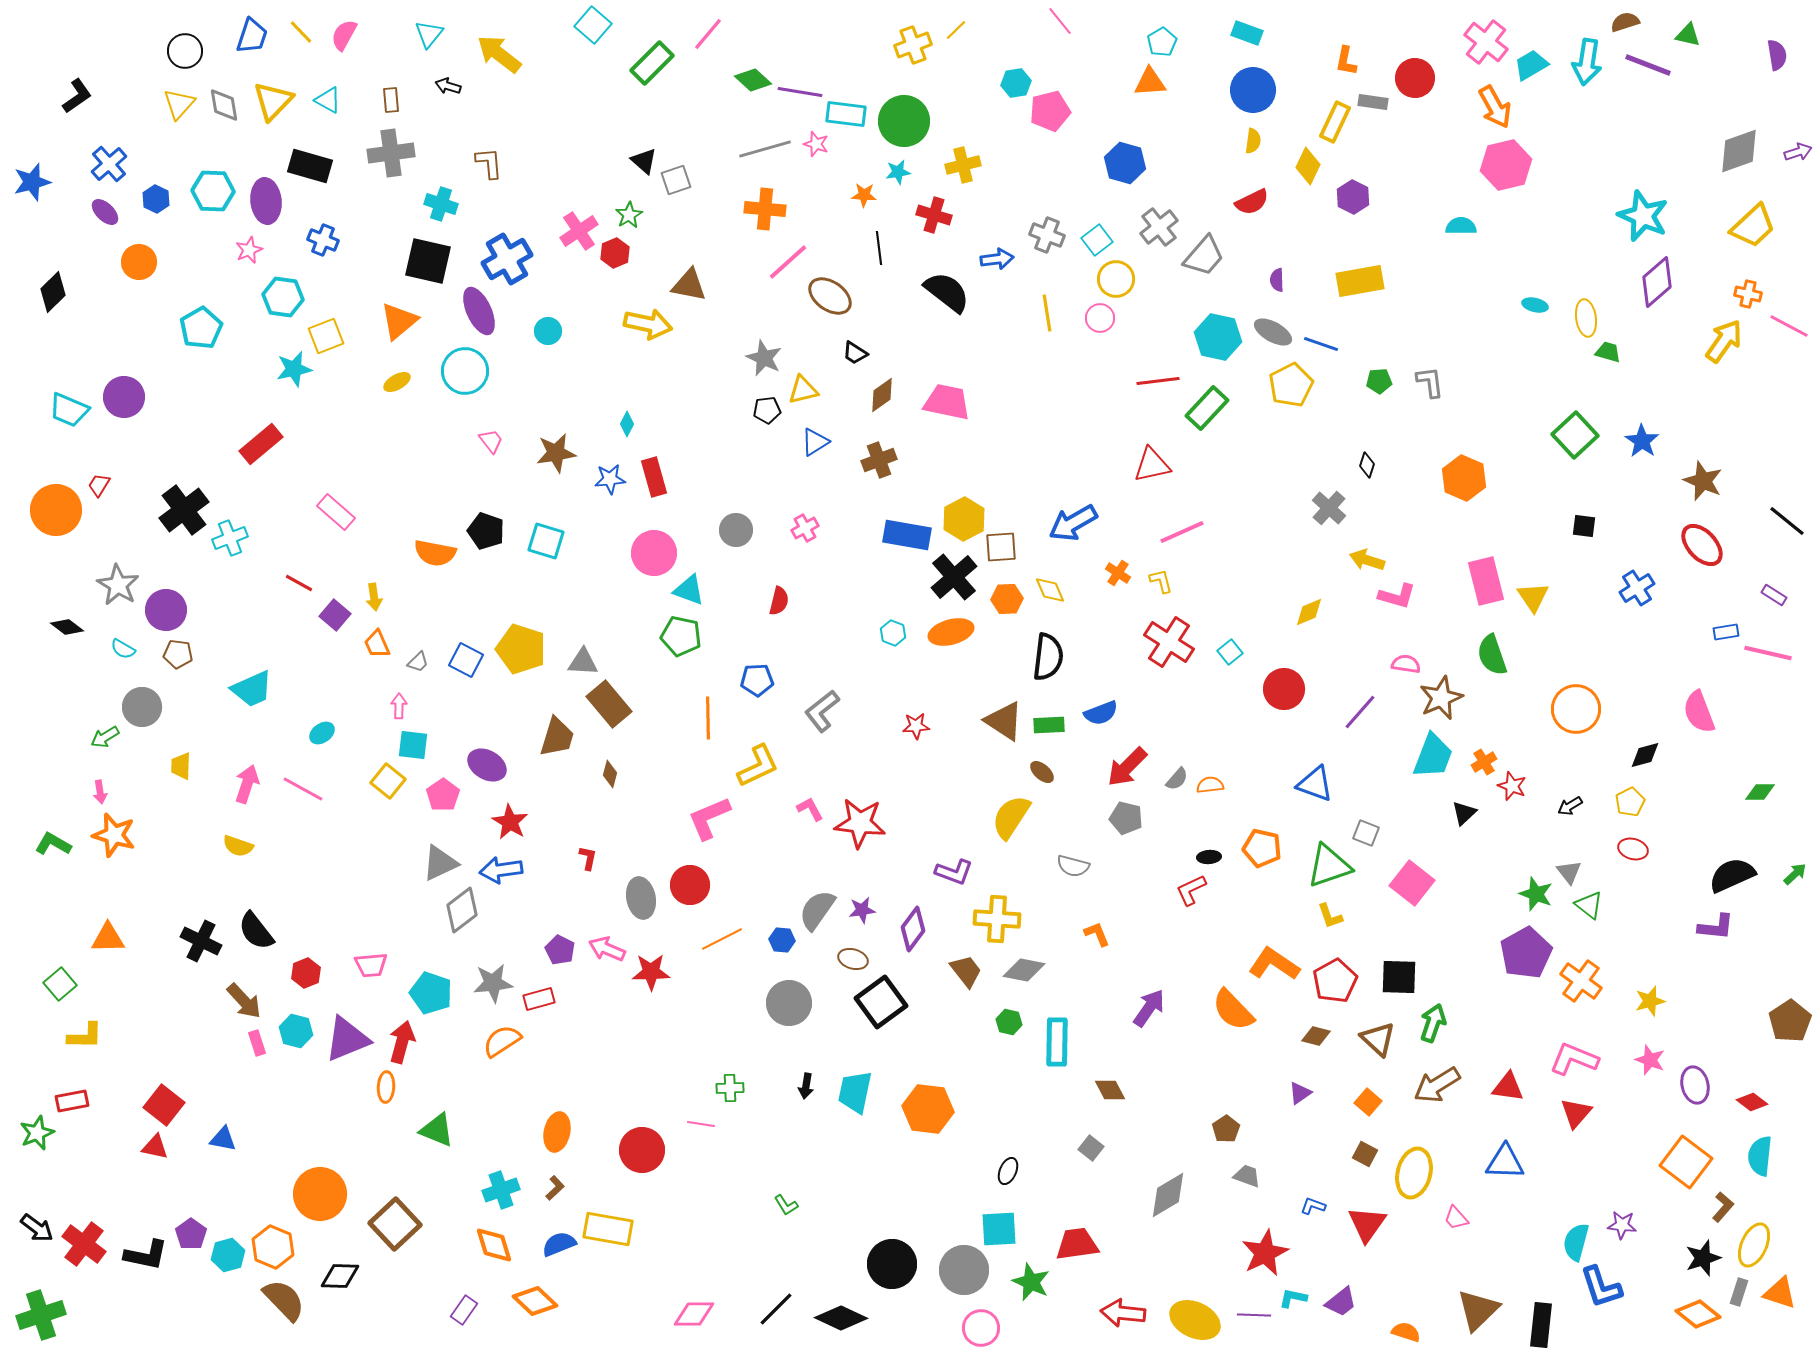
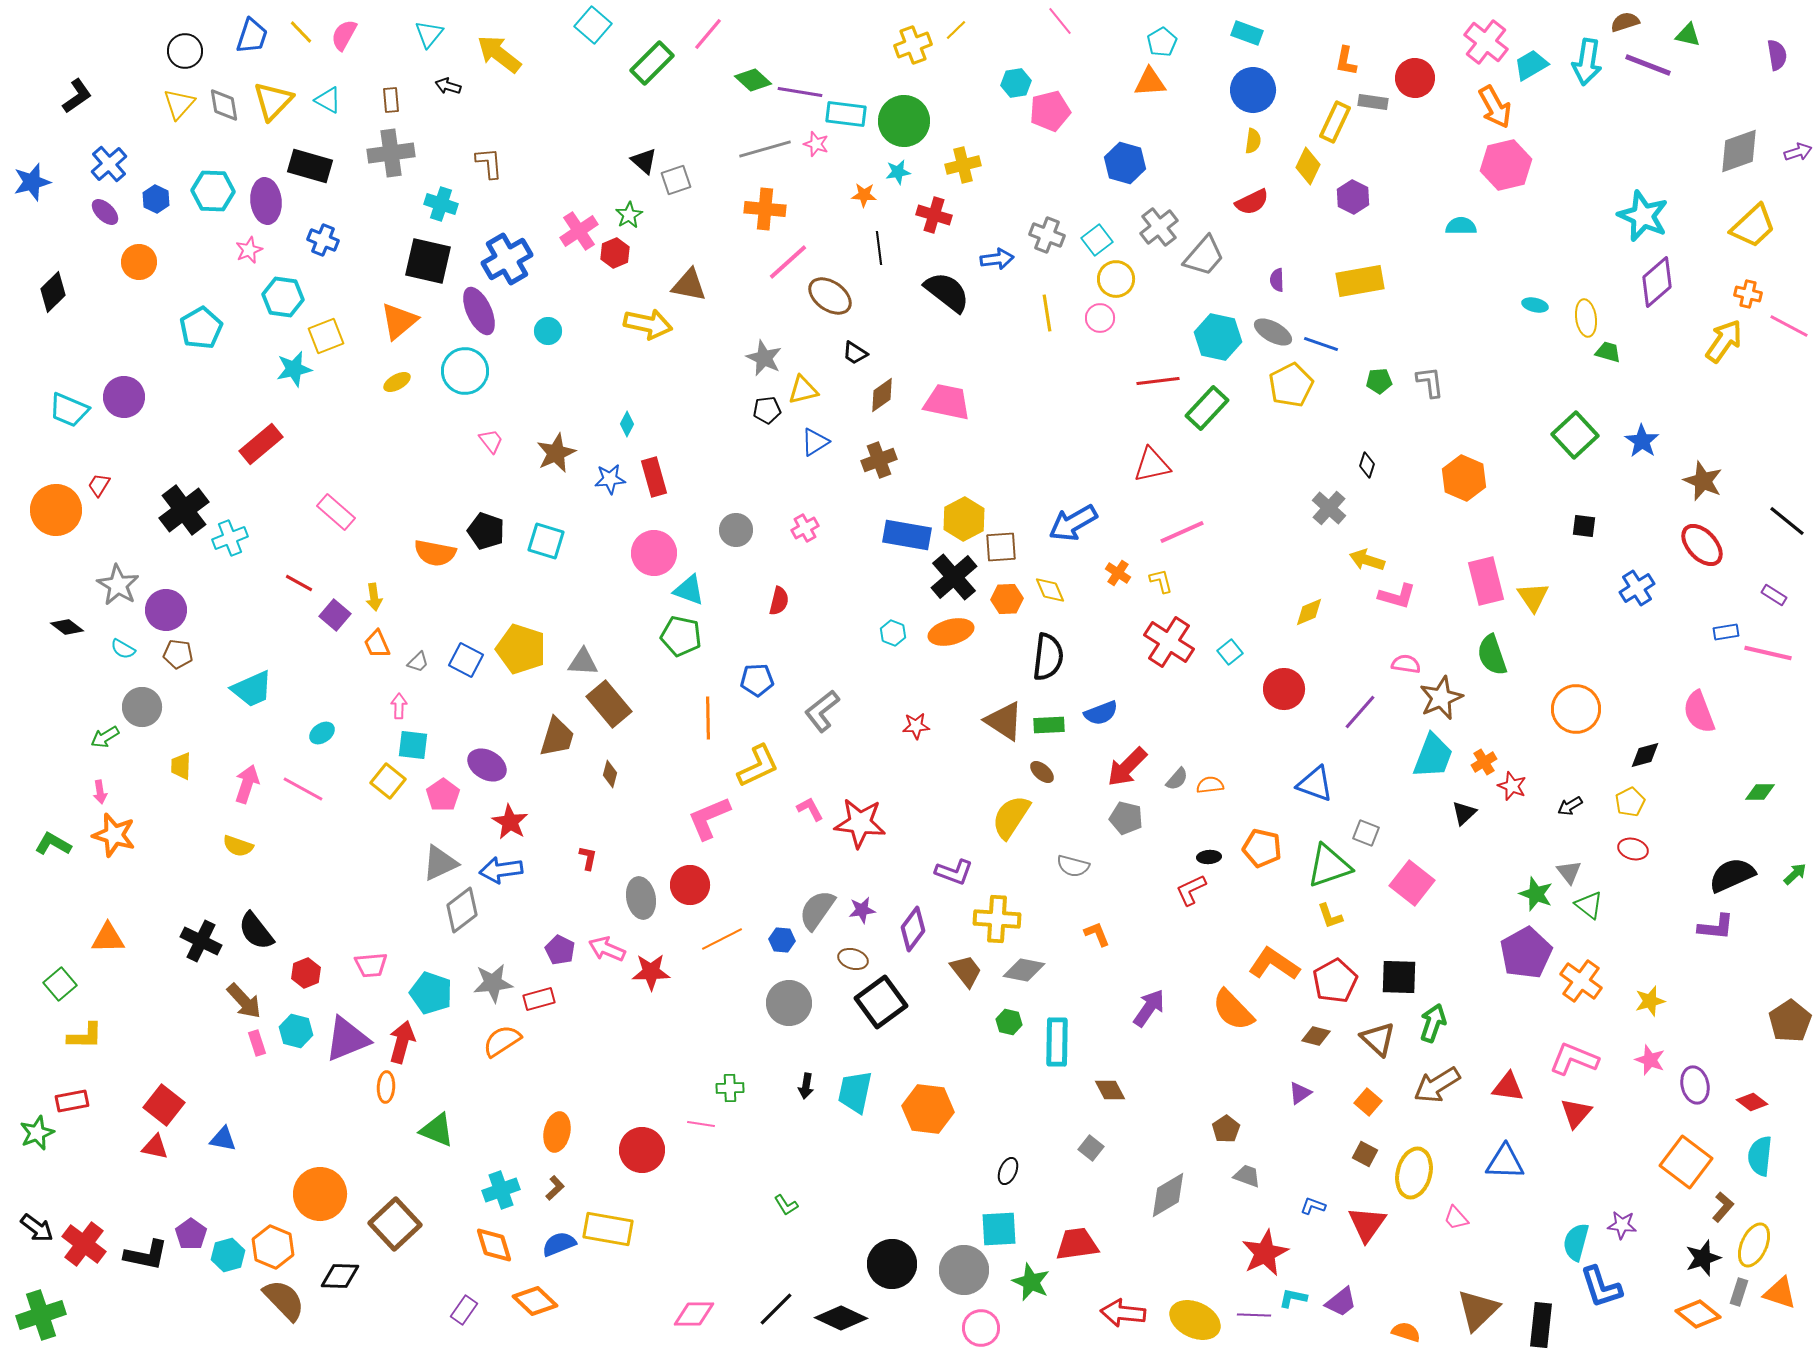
brown star at (556, 453): rotated 15 degrees counterclockwise
